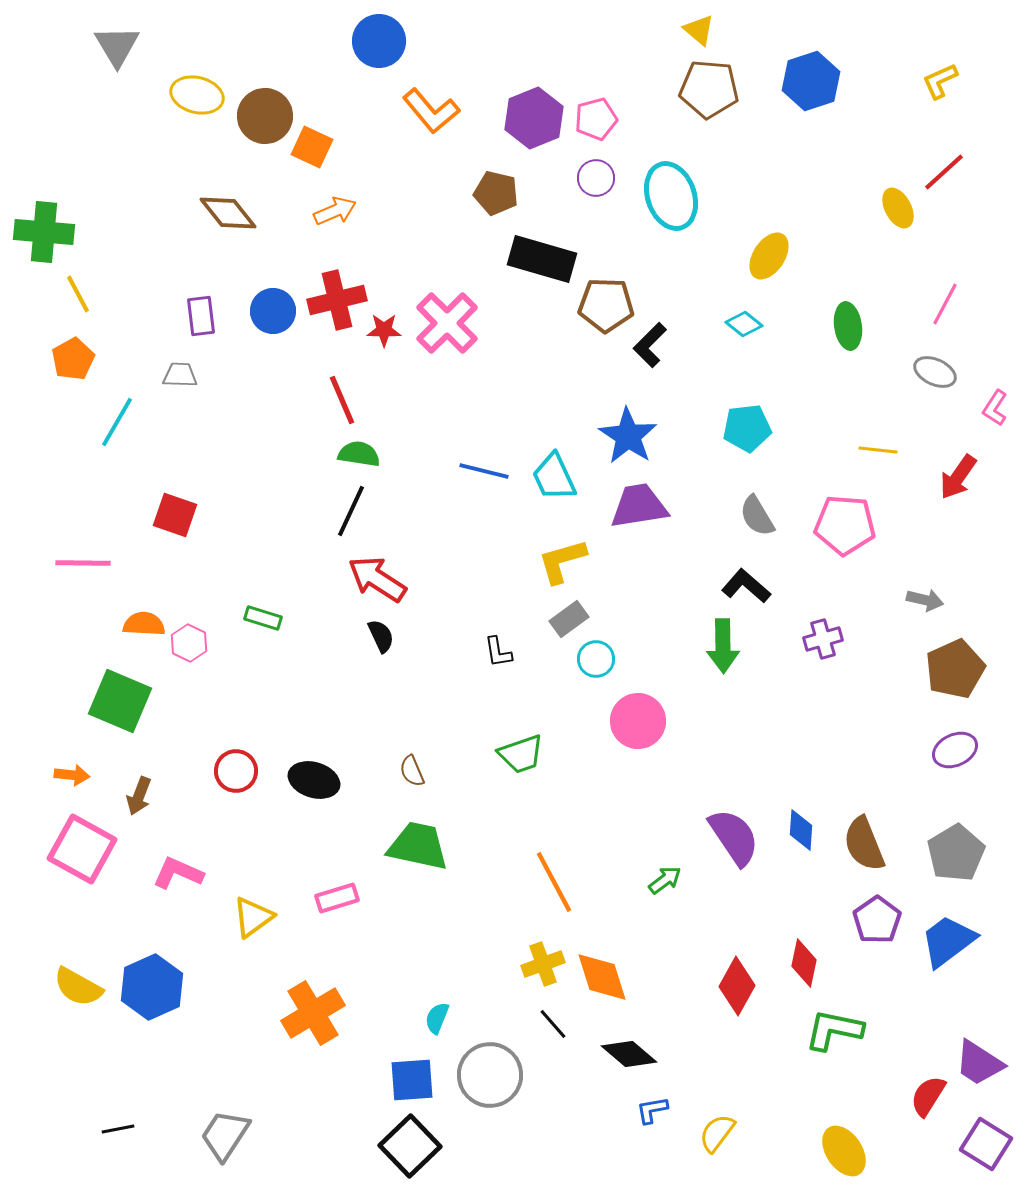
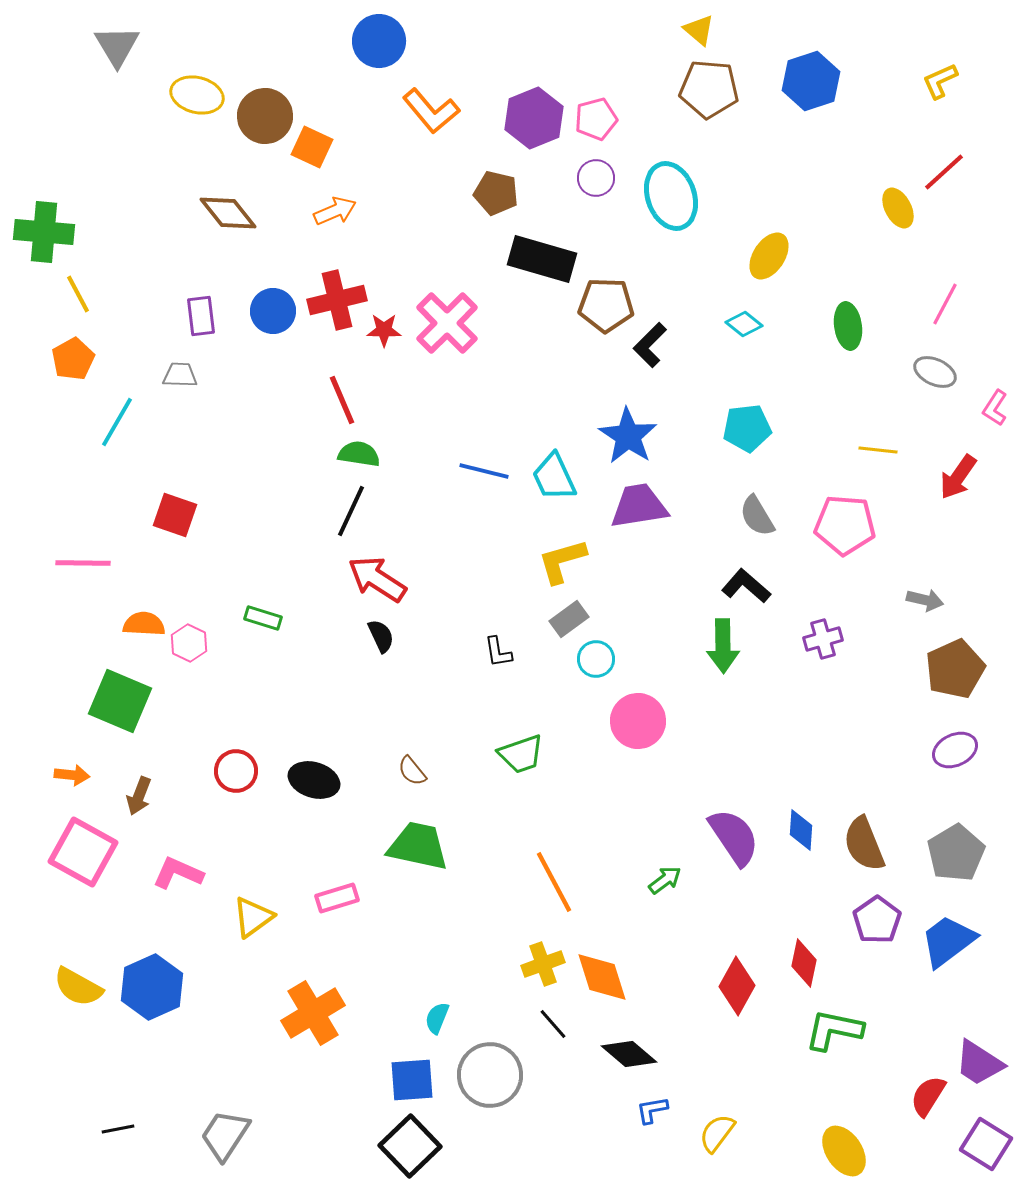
brown semicircle at (412, 771): rotated 16 degrees counterclockwise
pink square at (82, 849): moved 1 px right, 3 px down
